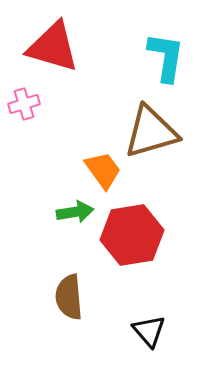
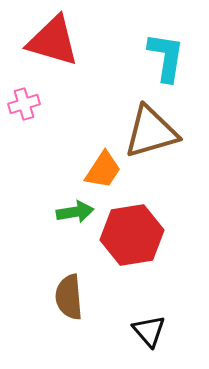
red triangle: moved 6 px up
orange trapezoid: rotated 69 degrees clockwise
